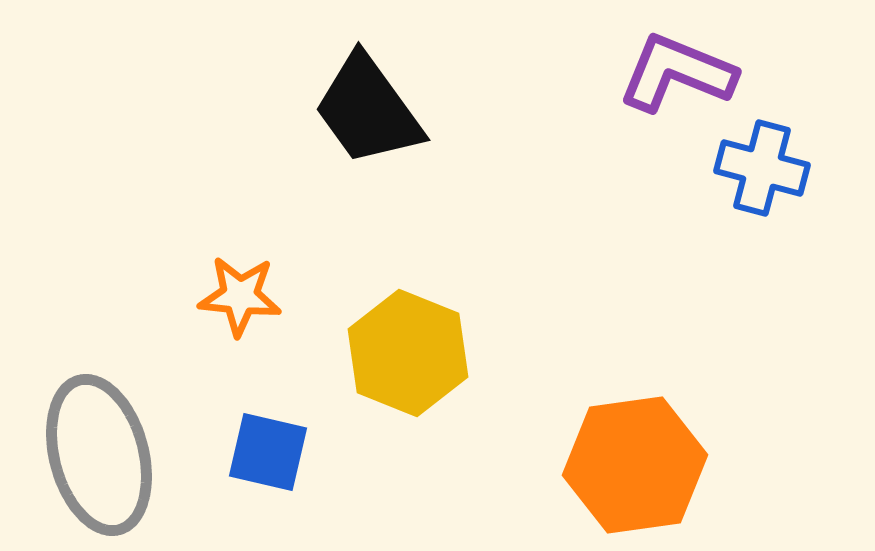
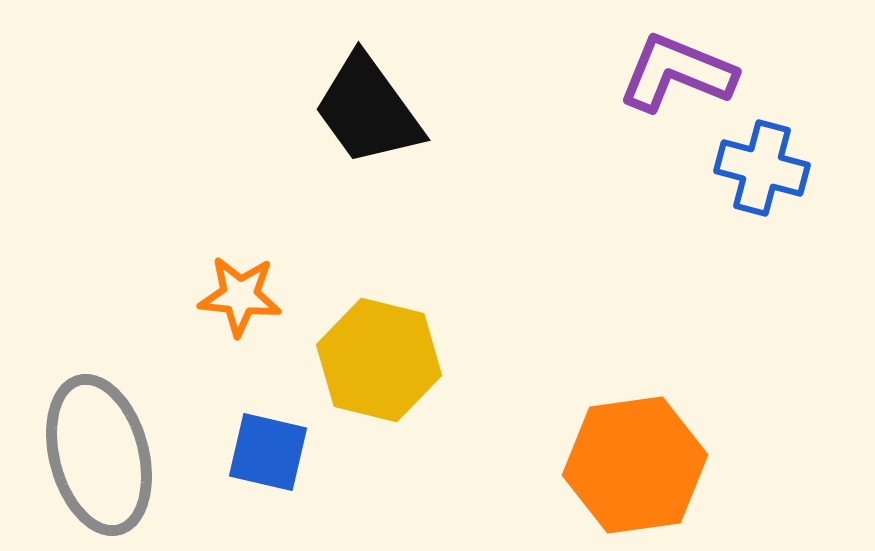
yellow hexagon: moved 29 px left, 7 px down; rotated 8 degrees counterclockwise
